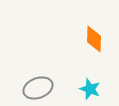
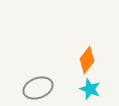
orange diamond: moved 7 px left, 21 px down; rotated 36 degrees clockwise
